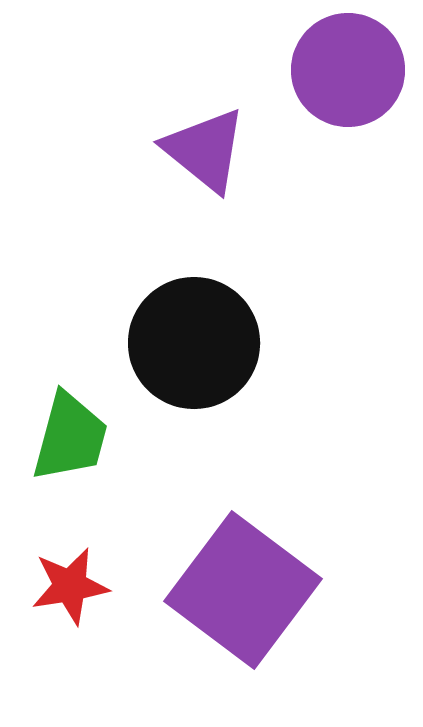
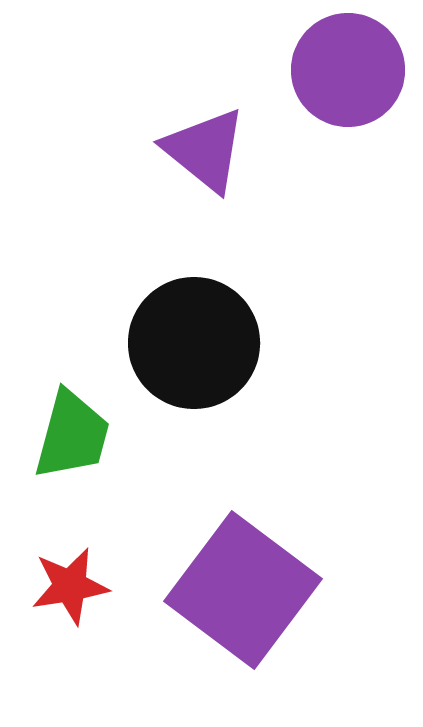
green trapezoid: moved 2 px right, 2 px up
